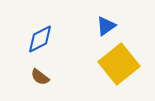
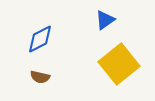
blue triangle: moved 1 px left, 6 px up
brown semicircle: rotated 24 degrees counterclockwise
